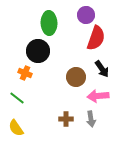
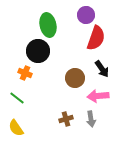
green ellipse: moved 1 px left, 2 px down; rotated 10 degrees counterclockwise
brown circle: moved 1 px left, 1 px down
brown cross: rotated 16 degrees counterclockwise
